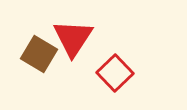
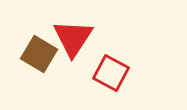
red square: moved 4 px left; rotated 18 degrees counterclockwise
